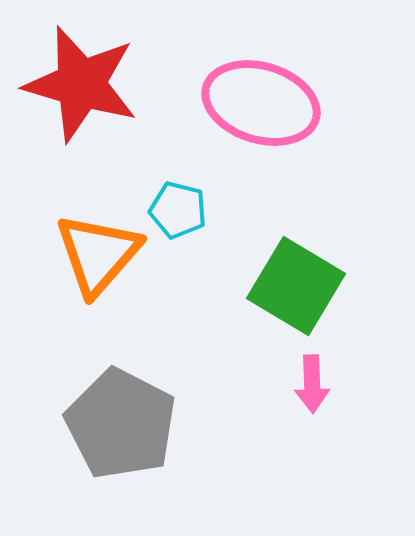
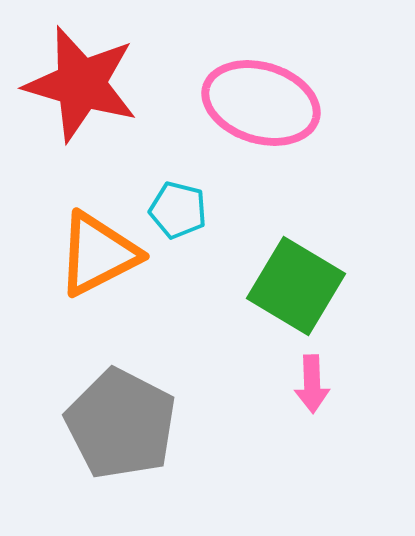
orange triangle: rotated 22 degrees clockwise
